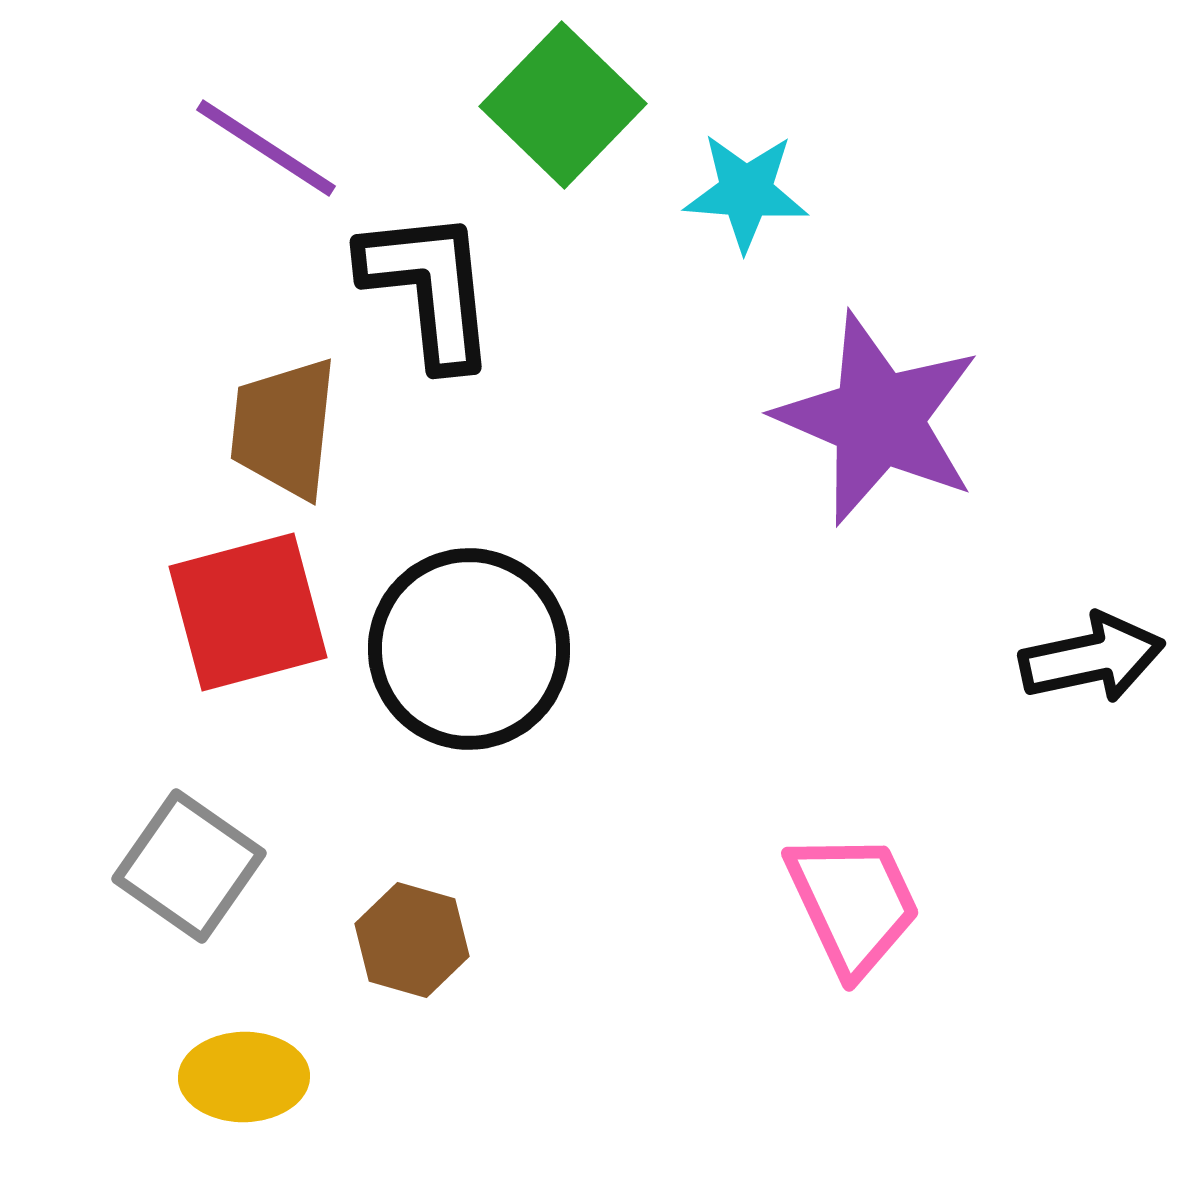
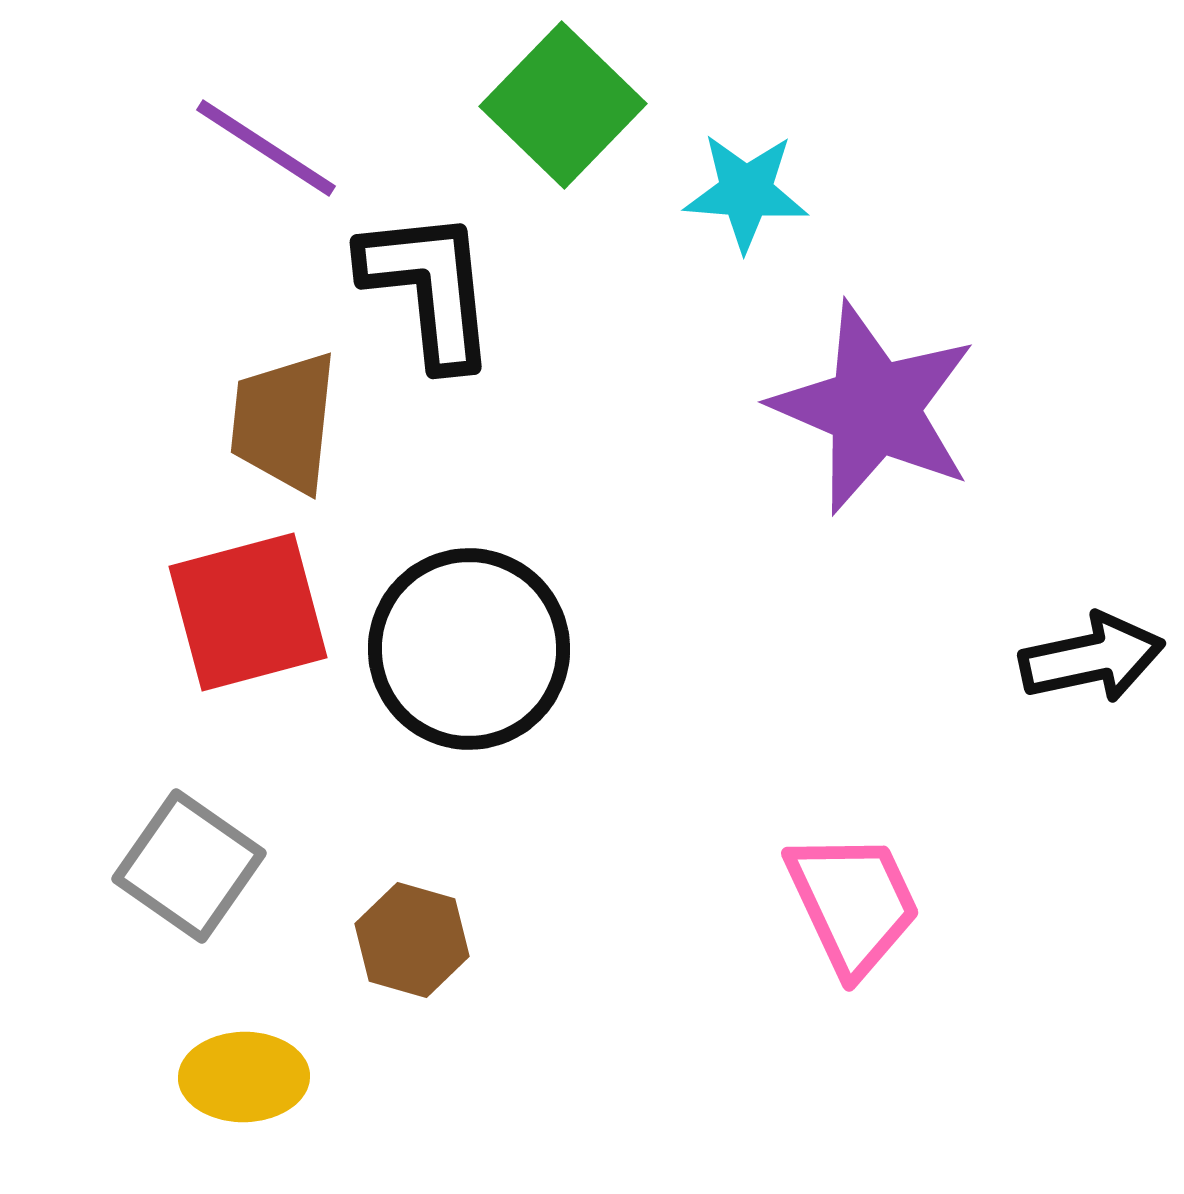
purple star: moved 4 px left, 11 px up
brown trapezoid: moved 6 px up
